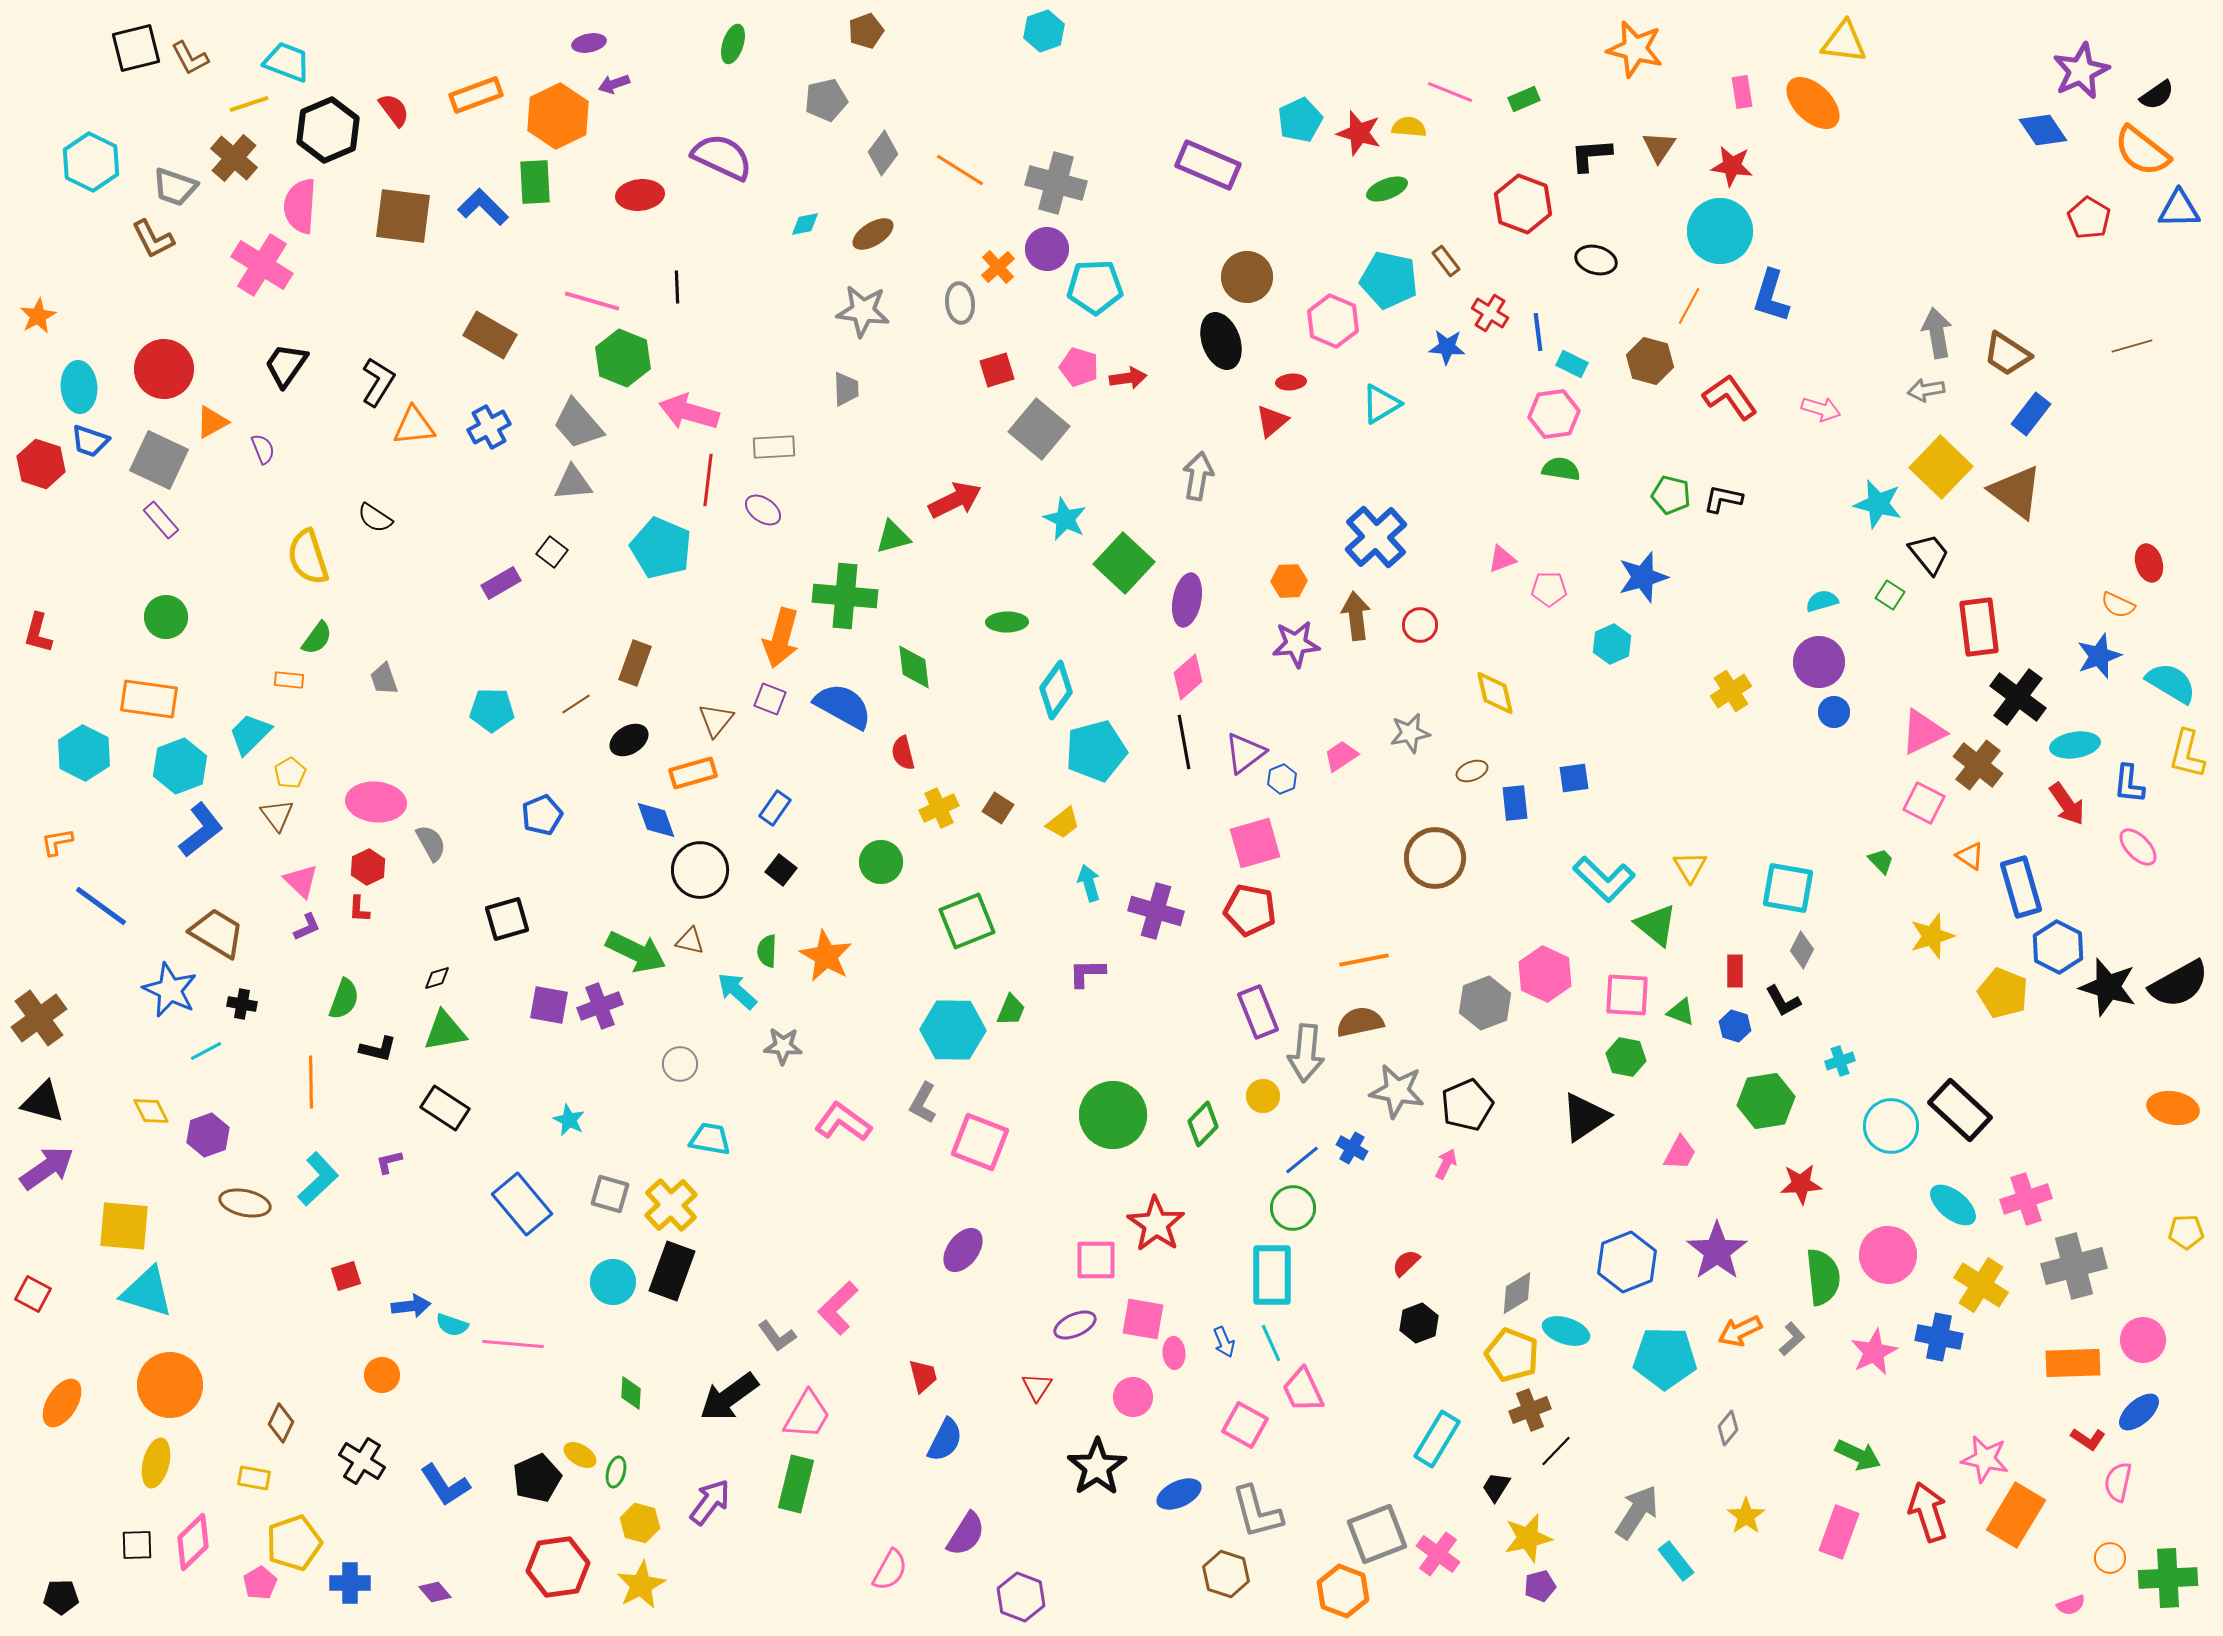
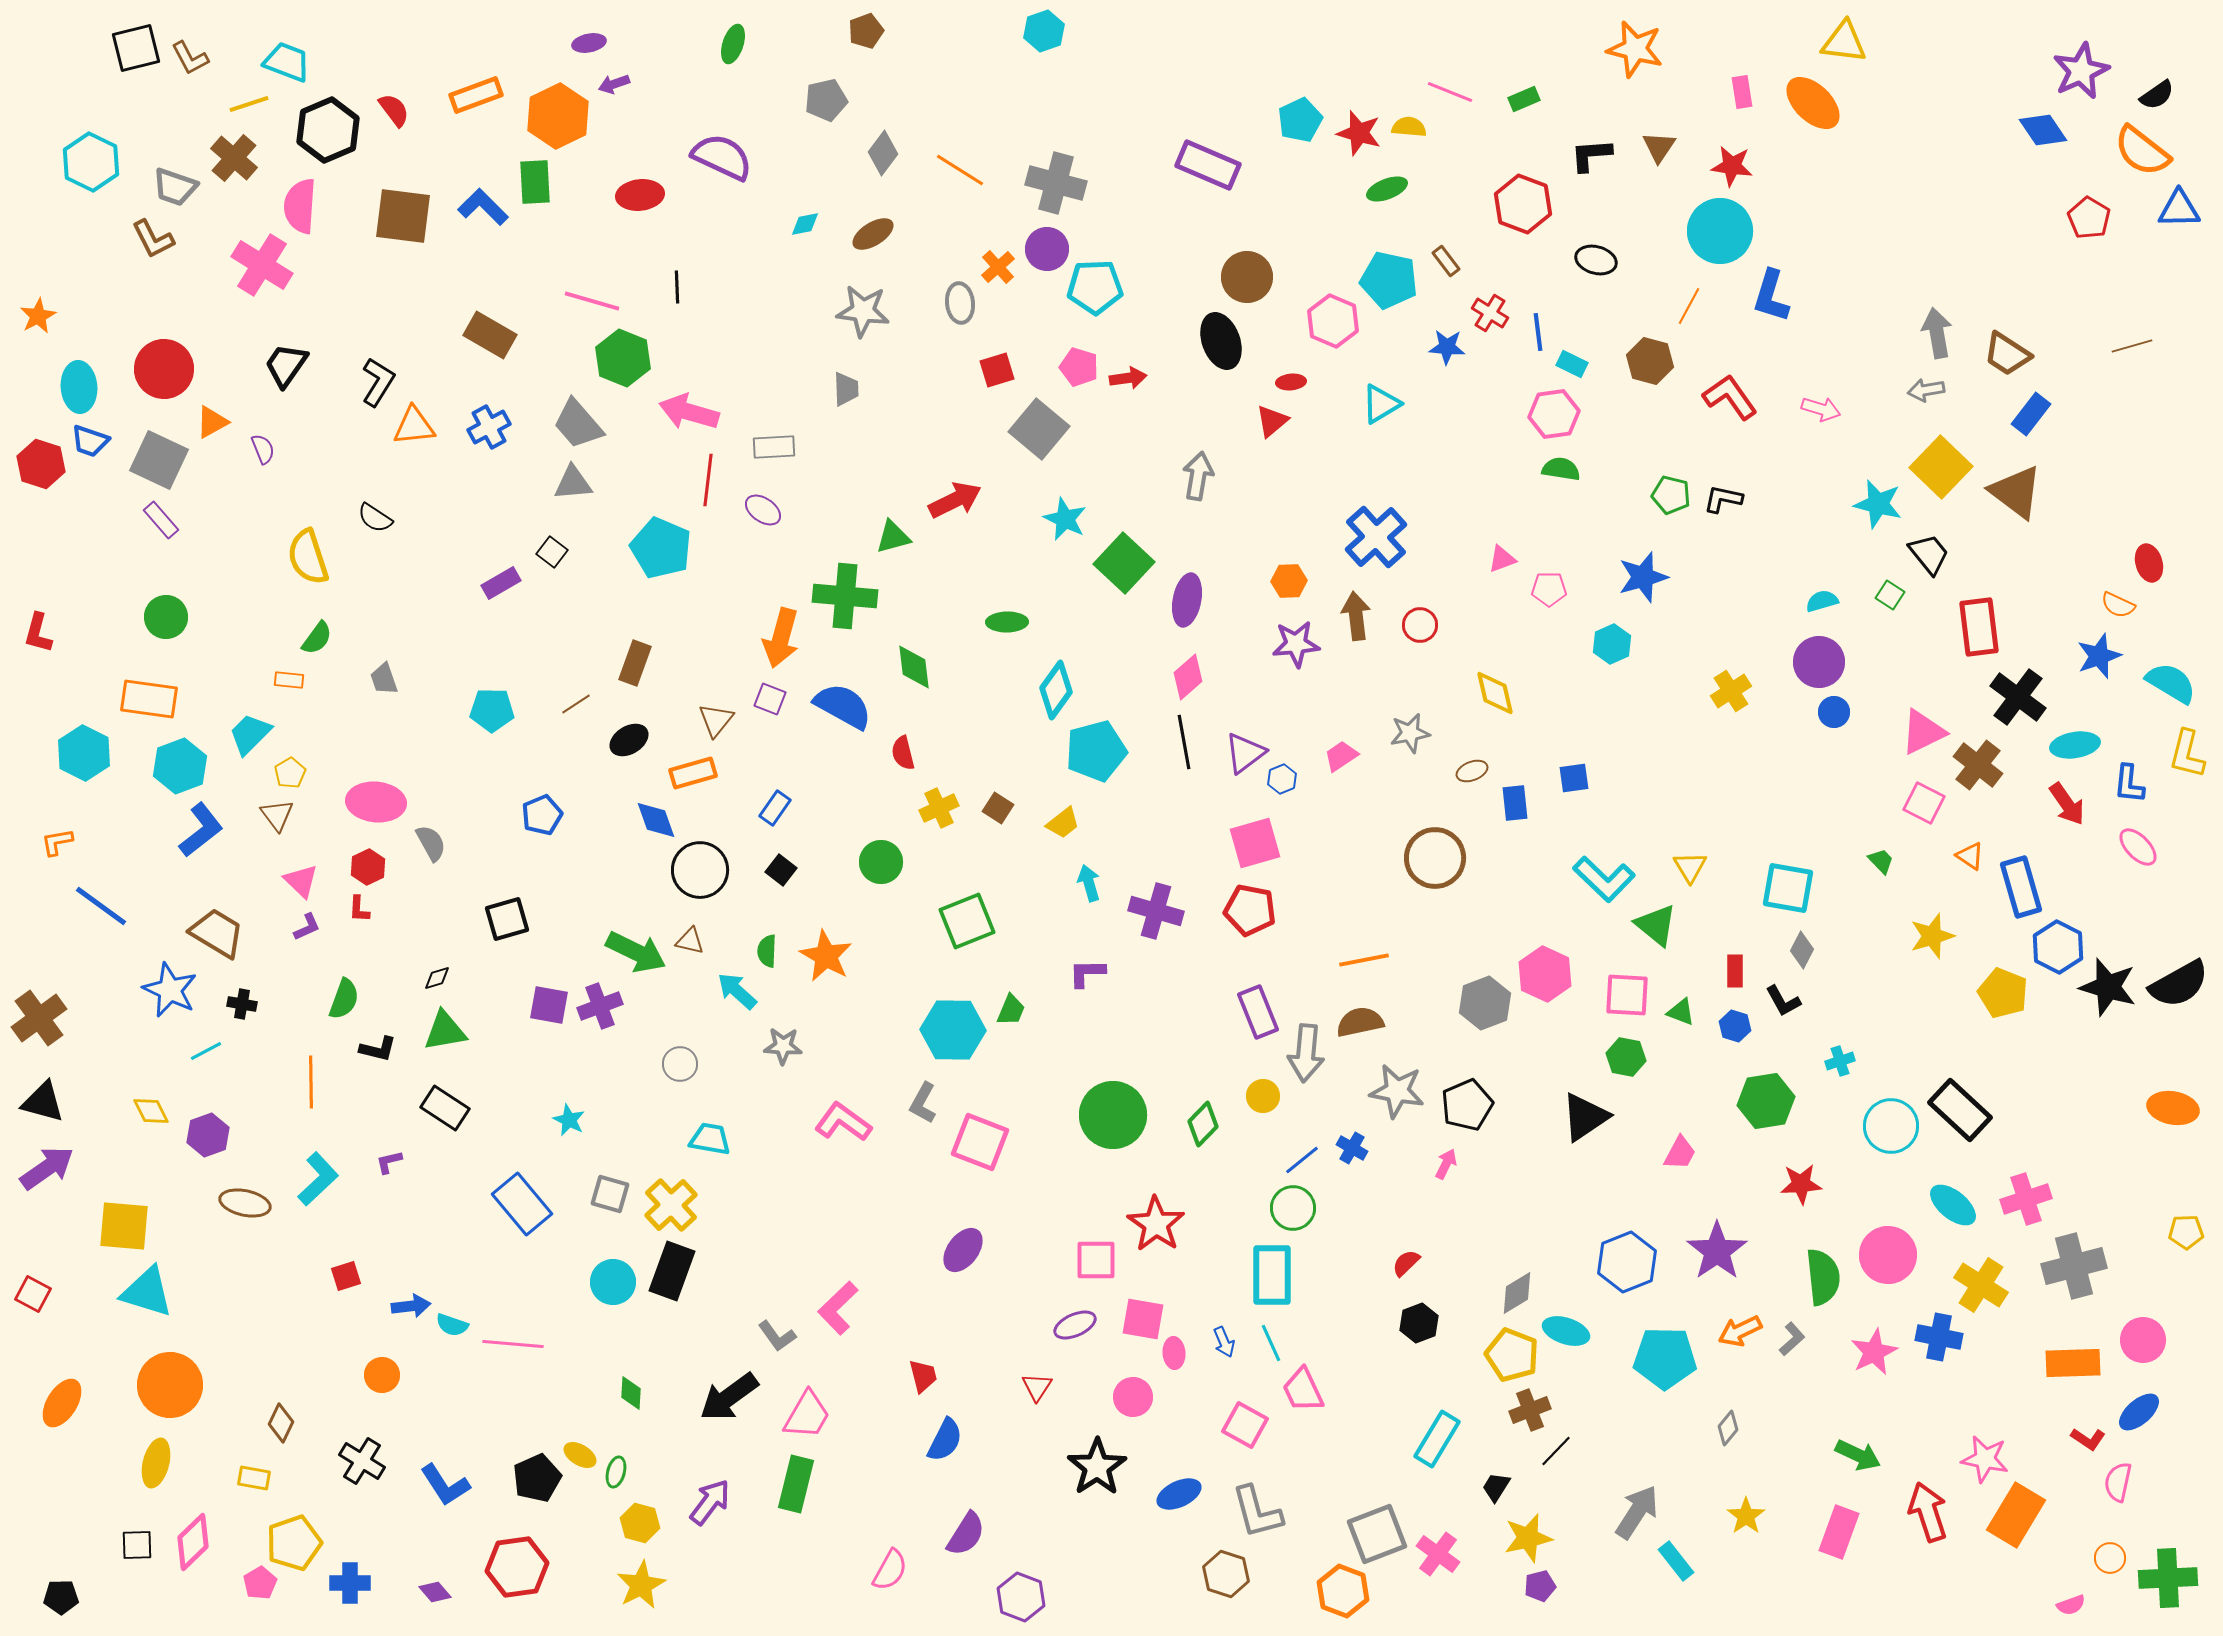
red hexagon at (558, 1567): moved 41 px left
